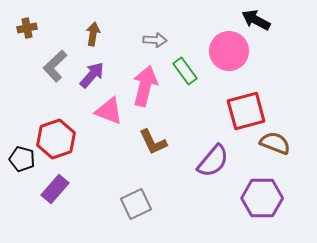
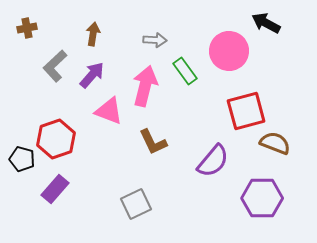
black arrow: moved 10 px right, 3 px down
